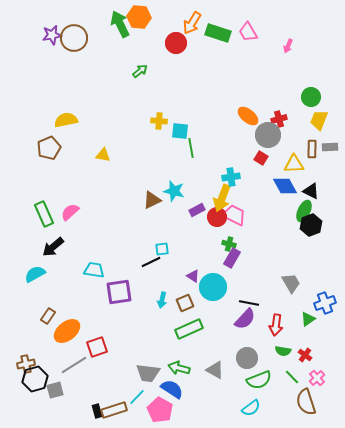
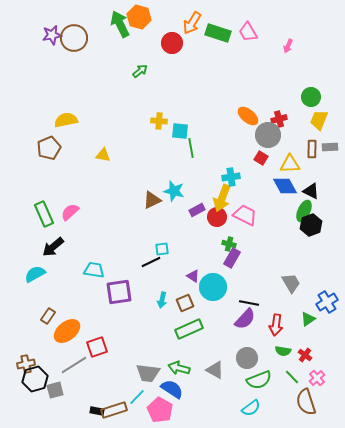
orange hexagon at (139, 17): rotated 10 degrees clockwise
red circle at (176, 43): moved 4 px left
yellow triangle at (294, 164): moved 4 px left
pink trapezoid at (234, 215): moved 11 px right
blue cross at (325, 303): moved 2 px right, 1 px up; rotated 10 degrees counterclockwise
black rectangle at (97, 411): rotated 64 degrees counterclockwise
